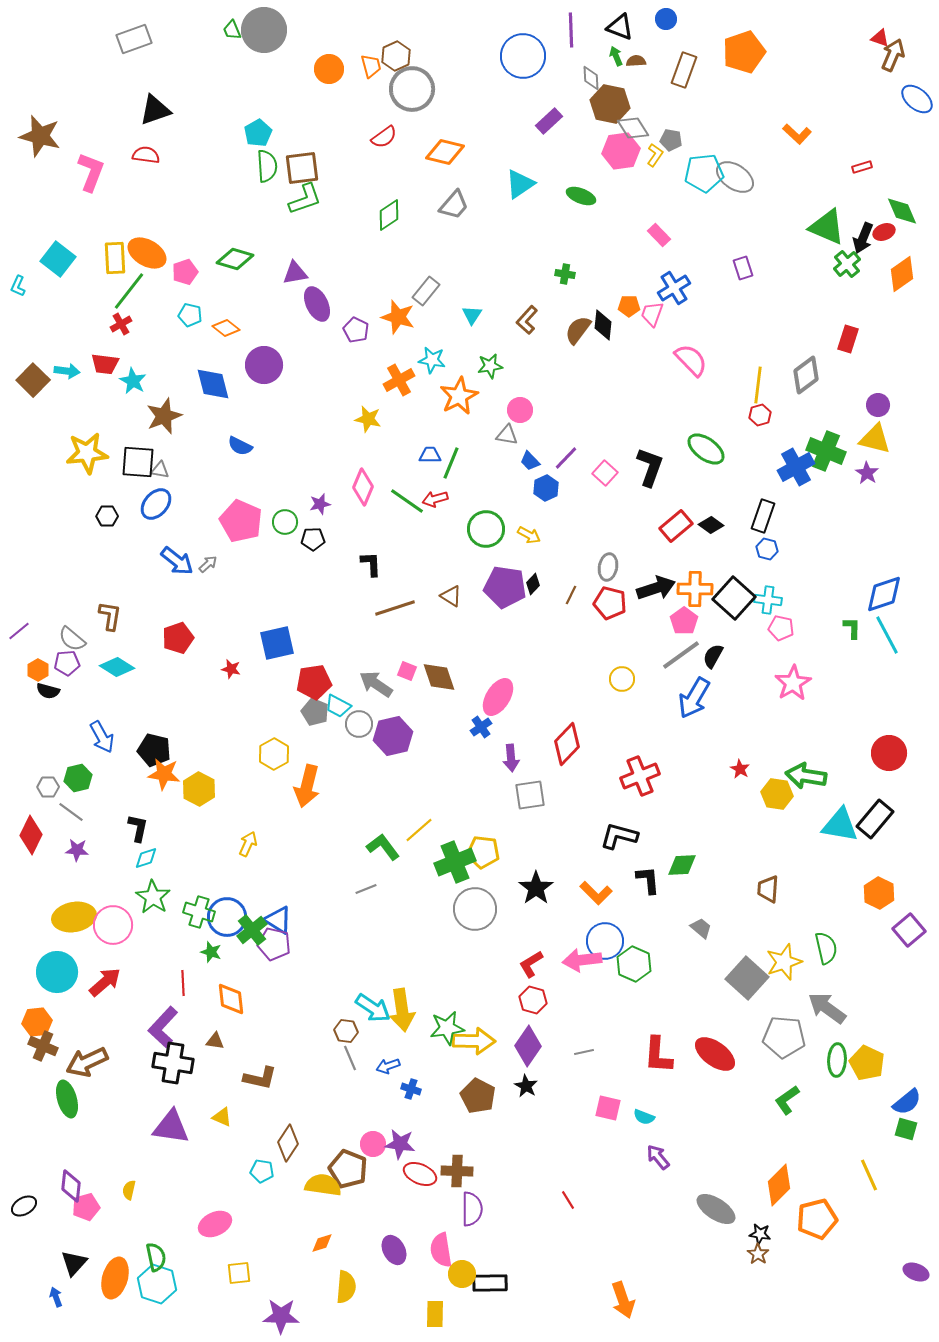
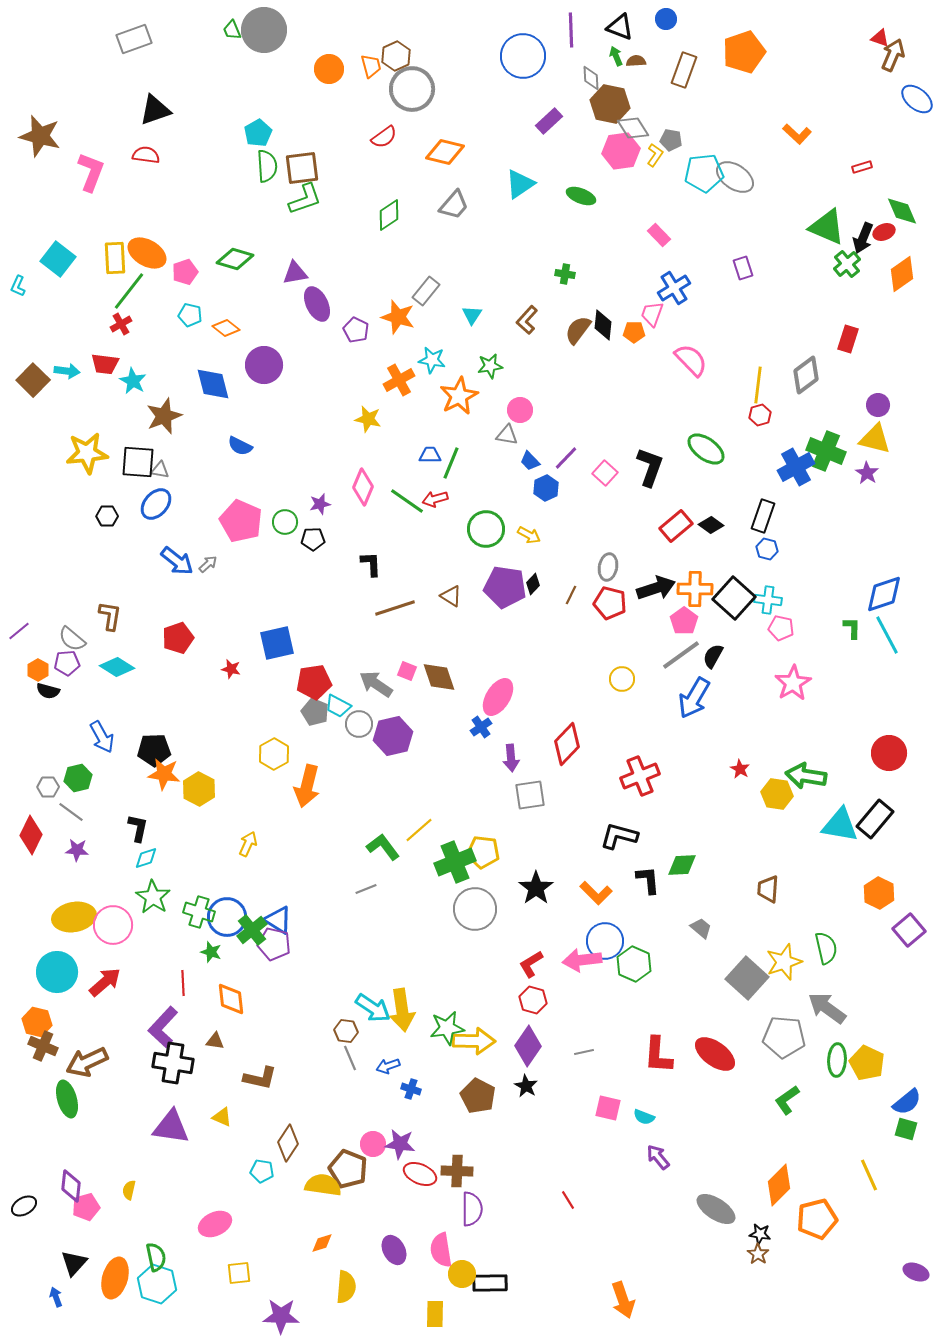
orange pentagon at (629, 306): moved 5 px right, 26 px down
black pentagon at (154, 750): rotated 16 degrees counterclockwise
orange hexagon at (37, 1022): rotated 20 degrees clockwise
